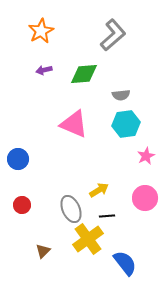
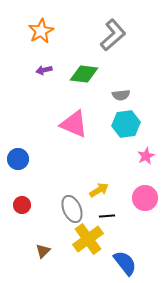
green diamond: rotated 12 degrees clockwise
gray ellipse: moved 1 px right
